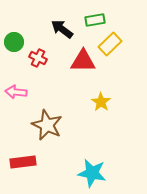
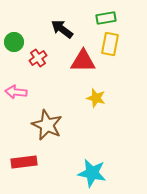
green rectangle: moved 11 px right, 2 px up
yellow rectangle: rotated 35 degrees counterclockwise
red cross: rotated 30 degrees clockwise
yellow star: moved 5 px left, 4 px up; rotated 18 degrees counterclockwise
red rectangle: moved 1 px right
